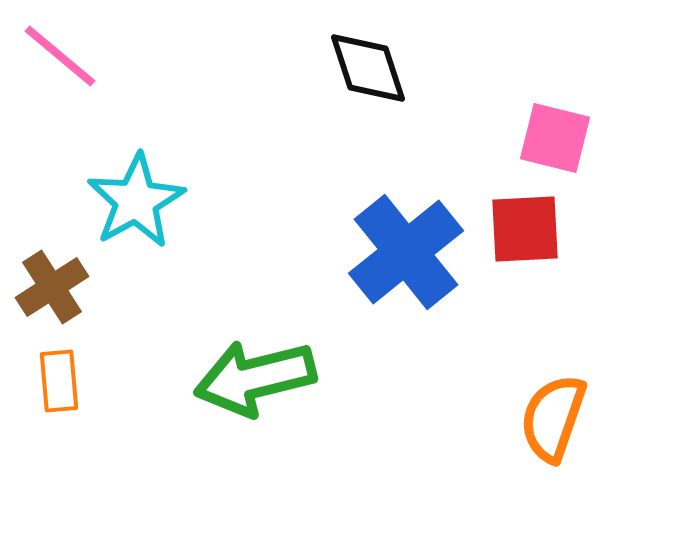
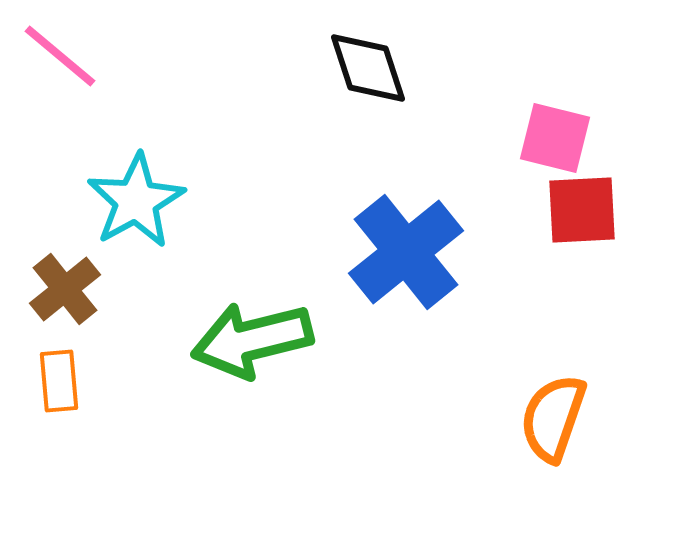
red square: moved 57 px right, 19 px up
brown cross: moved 13 px right, 2 px down; rotated 6 degrees counterclockwise
green arrow: moved 3 px left, 38 px up
